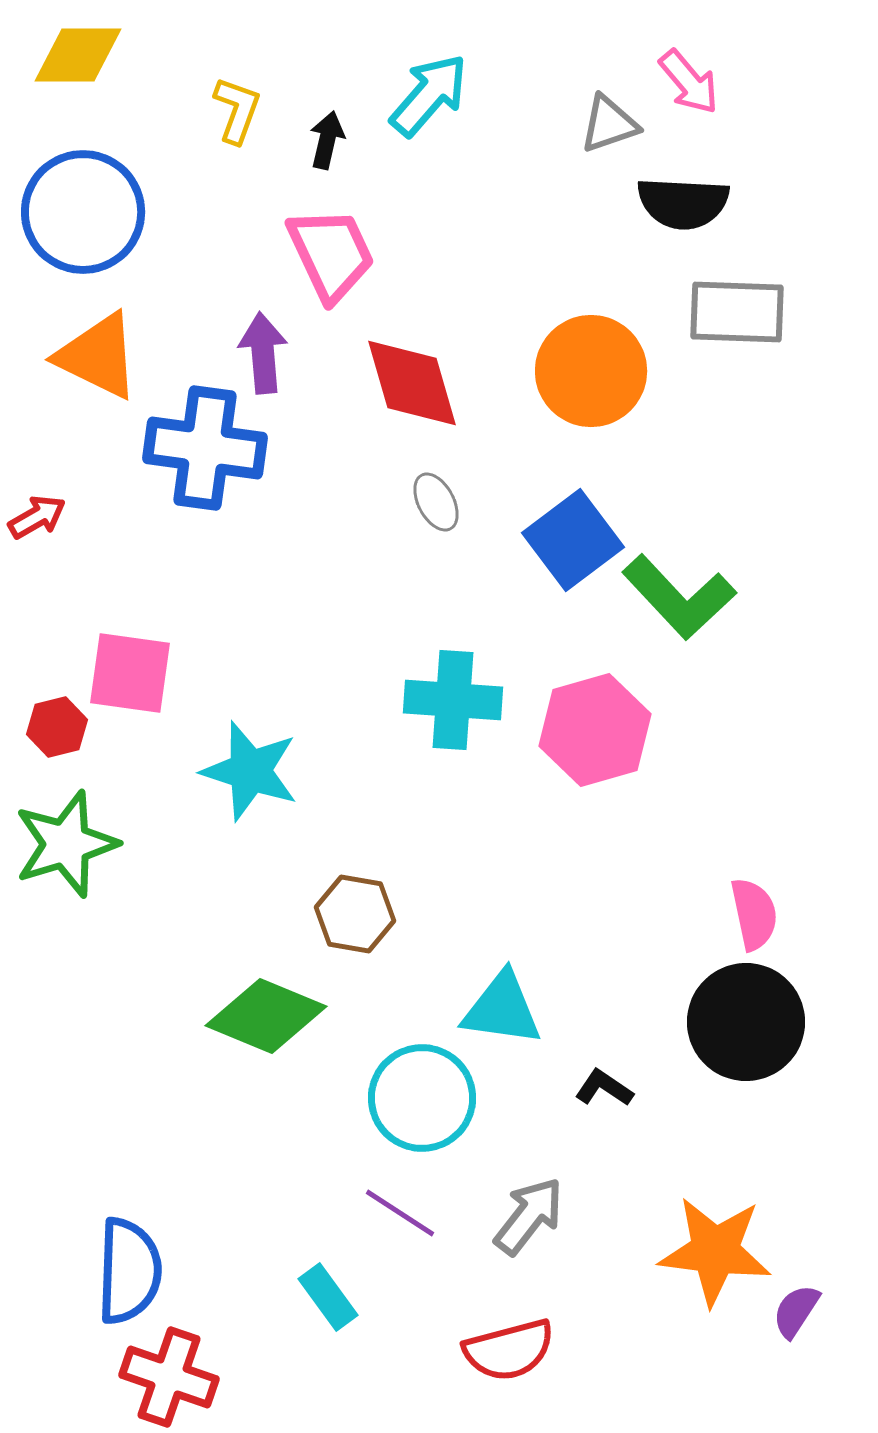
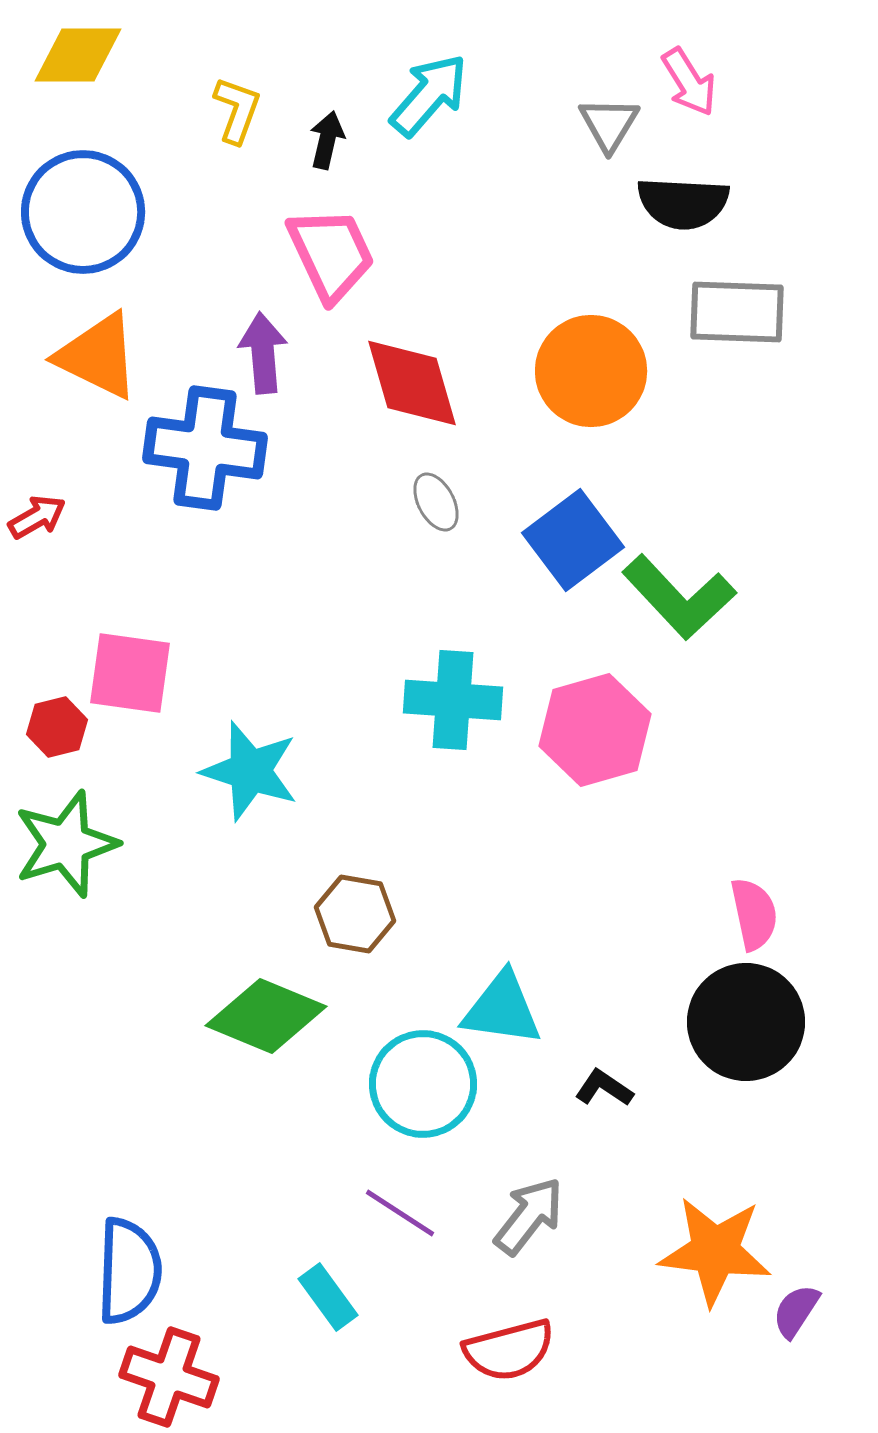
pink arrow: rotated 8 degrees clockwise
gray triangle: rotated 40 degrees counterclockwise
cyan circle: moved 1 px right, 14 px up
